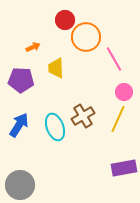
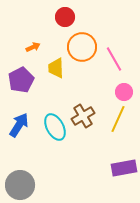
red circle: moved 3 px up
orange circle: moved 4 px left, 10 px down
purple pentagon: rotated 30 degrees counterclockwise
cyan ellipse: rotated 8 degrees counterclockwise
